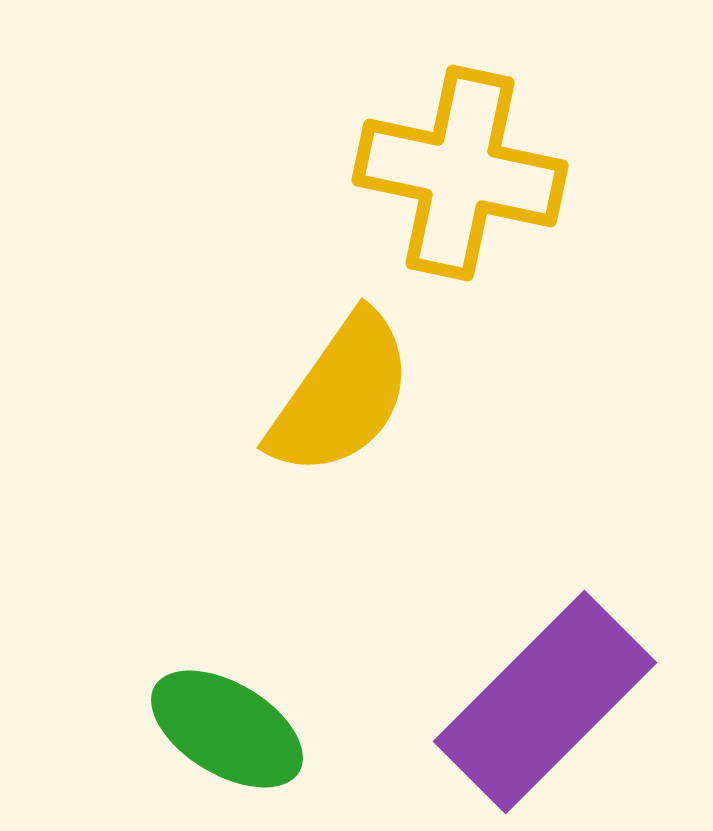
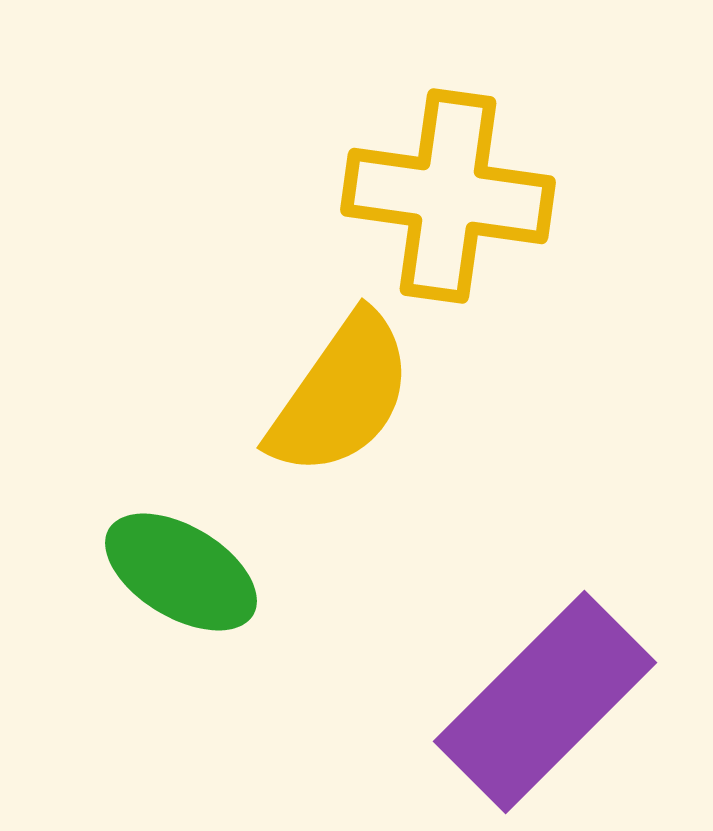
yellow cross: moved 12 px left, 23 px down; rotated 4 degrees counterclockwise
green ellipse: moved 46 px left, 157 px up
